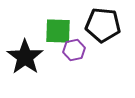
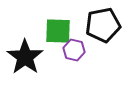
black pentagon: rotated 16 degrees counterclockwise
purple hexagon: rotated 25 degrees clockwise
